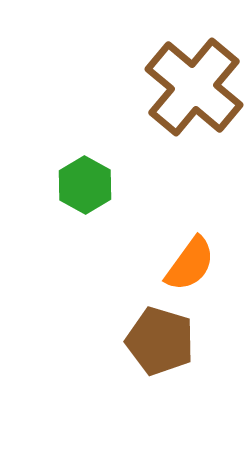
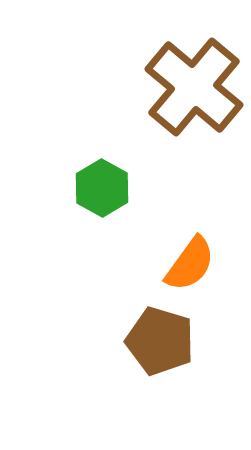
green hexagon: moved 17 px right, 3 px down
